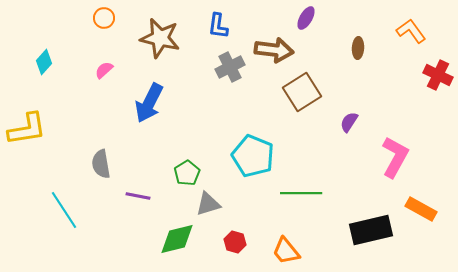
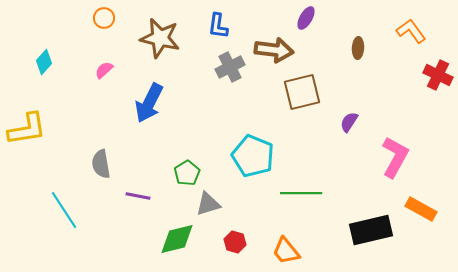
brown square: rotated 18 degrees clockwise
